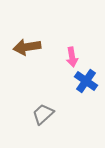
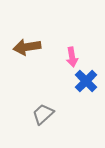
blue cross: rotated 10 degrees clockwise
